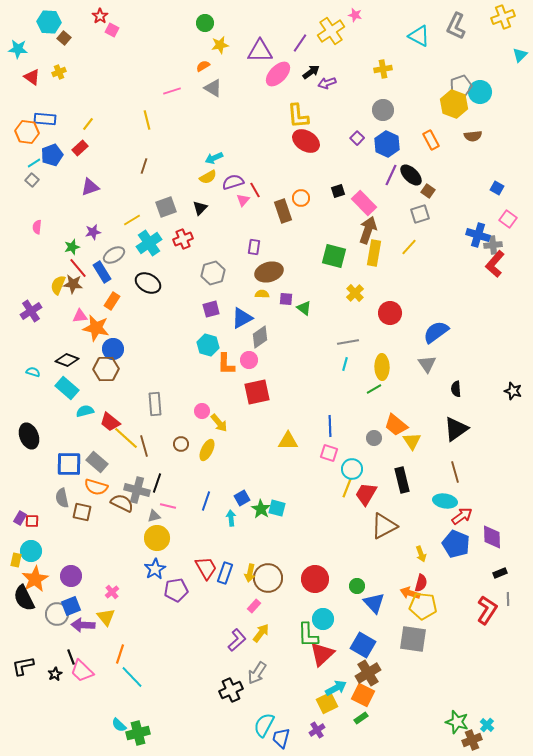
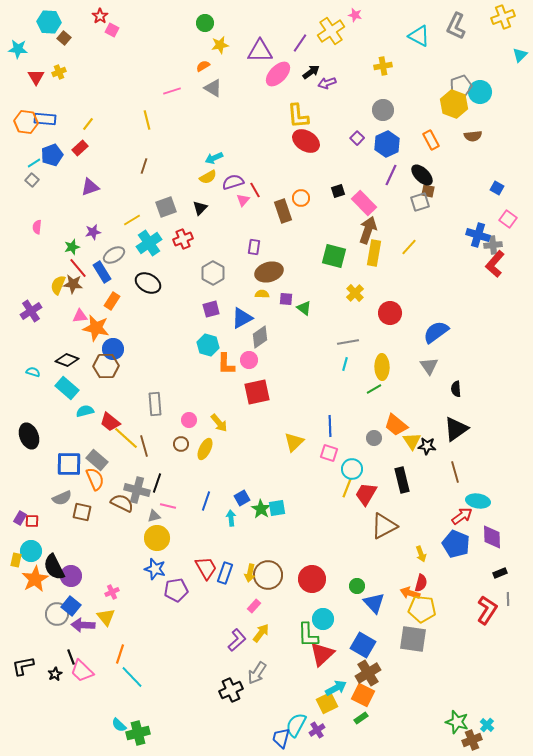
yellow cross at (383, 69): moved 3 px up
red triangle at (32, 77): moved 4 px right; rotated 24 degrees clockwise
orange hexagon at (27, 132): moved 1 px left, 10 px up
blue hexagon at (387, 144): rotated 10 degrees clockwise
black ellipse at (411, 175): moved 11 px right
brown square at (428, 191): rotated 24 degrees counterclockwise
gray square at (420, 214): moved 12 px up
gray hexagon at (213, 273): rotated 15 degrees counterclockwise
gray triangle at (427, 364): moved 2 px right, 2 px down
brown hexagon at (106, 369): moved 3 px up
black star at (513, 391): moved 86 px left, 55 px down; rotated 12 degrees counterclockwise
pink circle at (202, 411): moved 13 px left, 9 px down
yellow triangle at (288, 441): moved 6 px right, 1 px down; rotated 45 degrees counterclockwise
yellow ellipse at (207, 450): moved 2 px left, 1 px up
gray rectangle at (97, 462): moved 2 px up
orange semicircle at (96, 487): moved 1 px left, 8 px up; rotated 130 degrees counterclockwise
gray semicircle at (62, 498): rotated 102 degrees counterclockwise
cyan ellipse at (445, 501): moved 33 px right
cyan square at (277, 508): rotated 24 degrees counterclockwise
blue star at (155, 569): rotated 25 degrees counterclockwise
brown circle at (268, 578): moved 3 px up
red circle at (315, 579): moved 3 px left
pink cross at (112, 592): rotated 16 degrees clockwise
black semicircle at (24, 598): moved 30 px right, 31 px up
blue square at (71, 606): rotated 30 degrees counterclockwise
yellow pentagon at (423, 606): moved 1 px left, 3 px down
cyan semicircle at (264, 725): moved 32 px right
